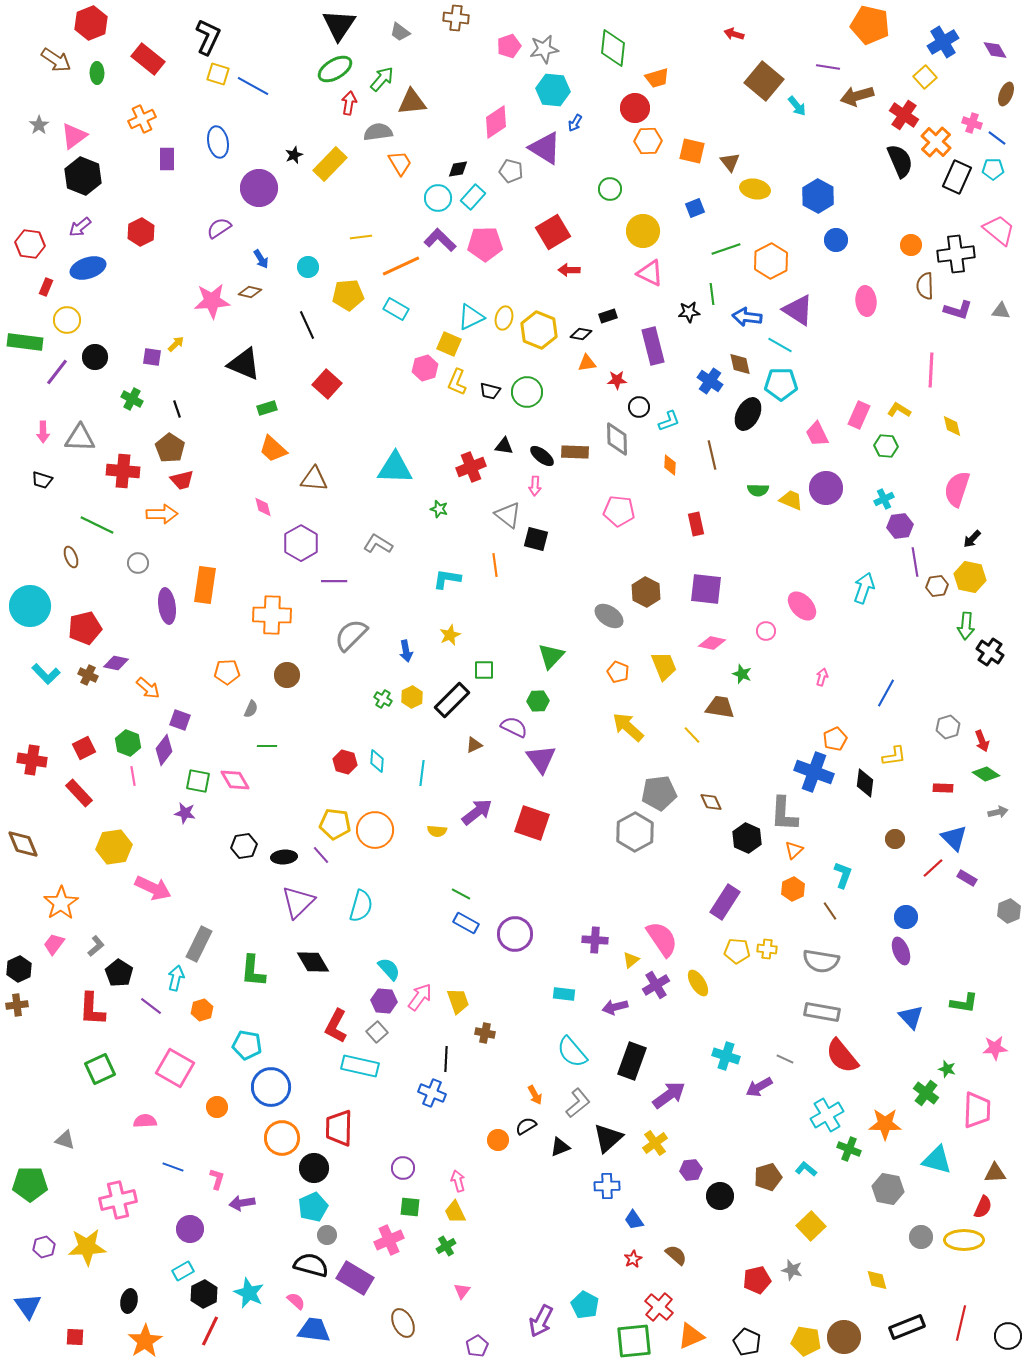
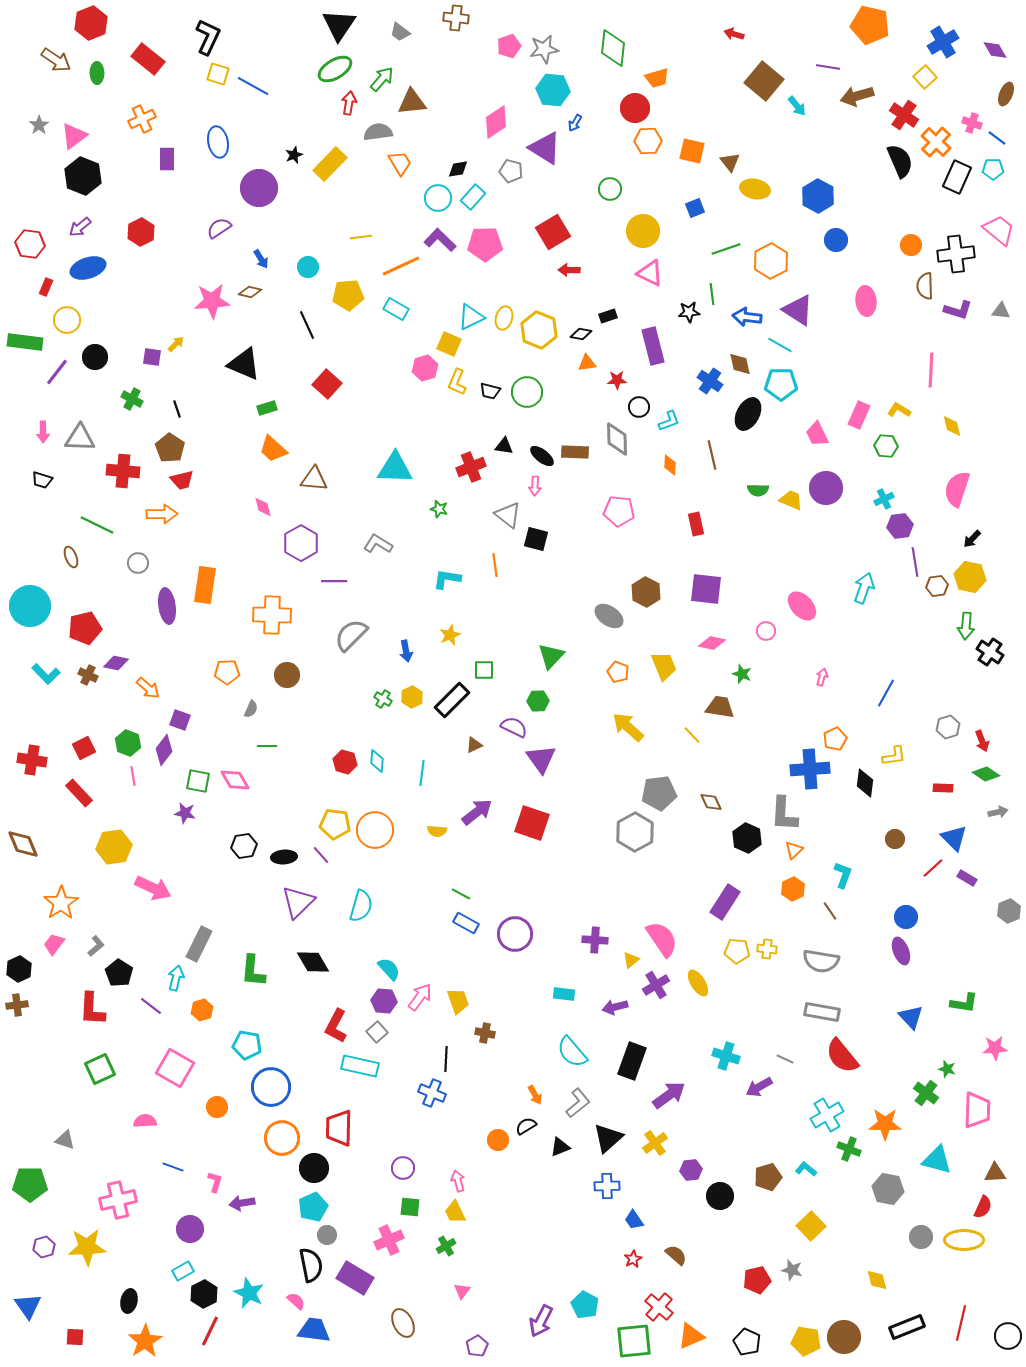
blue cross at (814, 772): moved 4 px left, 3 px up; rotated 24 degrees counterclockwise
pink L-shape at (217, 1179): moved 2 px left, 3 px down
black semicircle at (311, 1265): rotated 64 degrees clockwise
